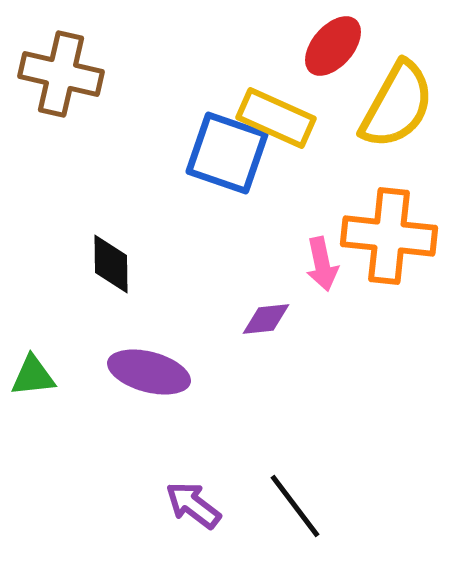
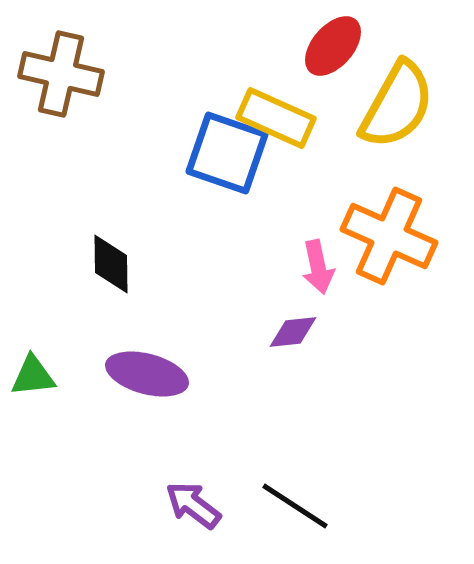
orange cross: rotated 18 degrees clockwise
pink arrow: moved 4 px left, 3 px down
purple diamond: moved 27 px right, 13 px down
purple ellipse: moved 2 px left, 2 px down
black line: rotated 20 degrees counterclockwise
